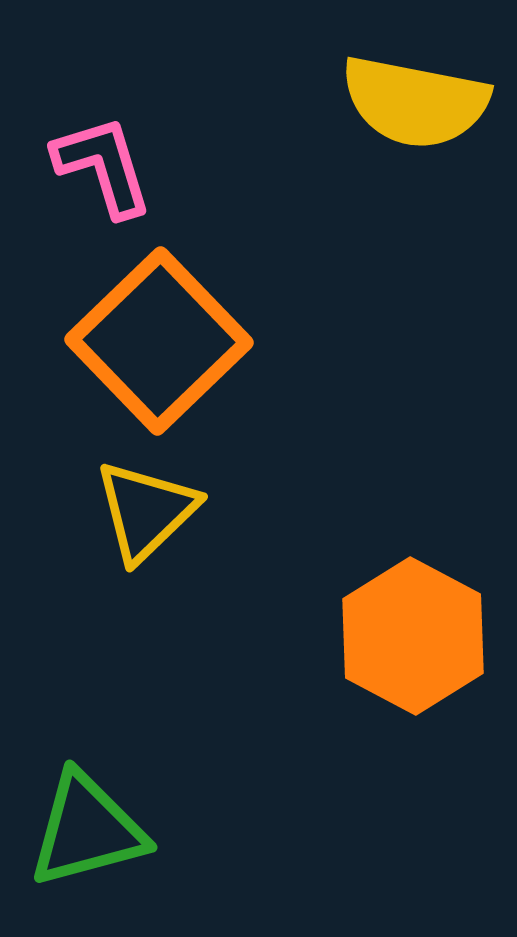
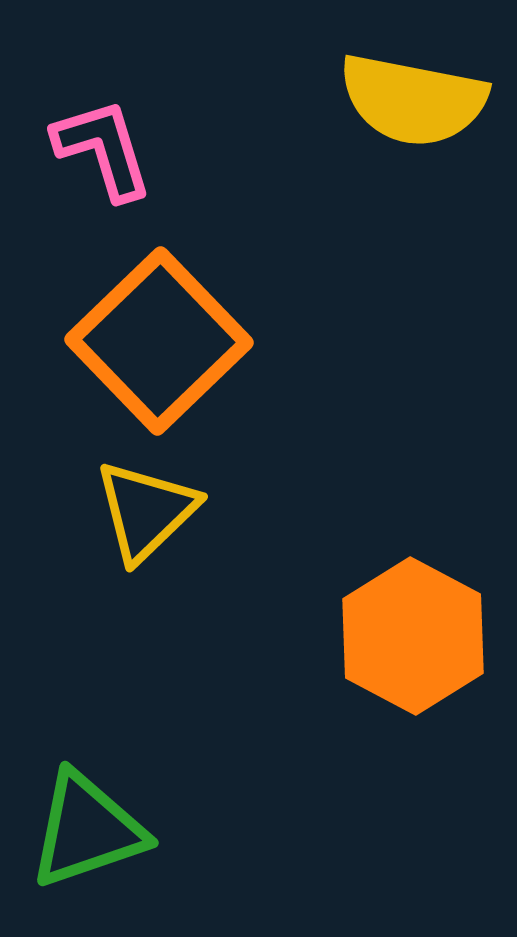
yellow semicircle: moved 2 px left, 2 px up
pink L-shape: moved 17 px up
green triangle: rotated 4 degrees counterclockwise
